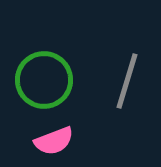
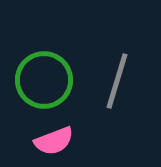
gray line: moved 10 px left
